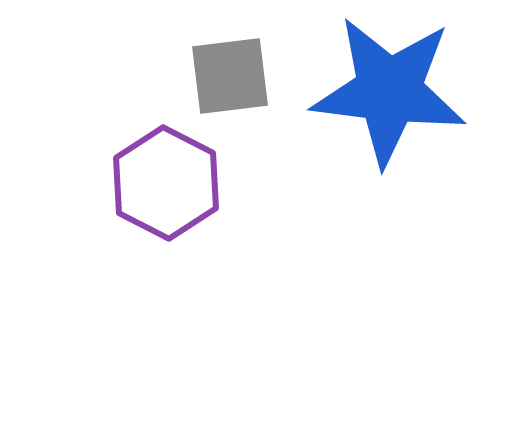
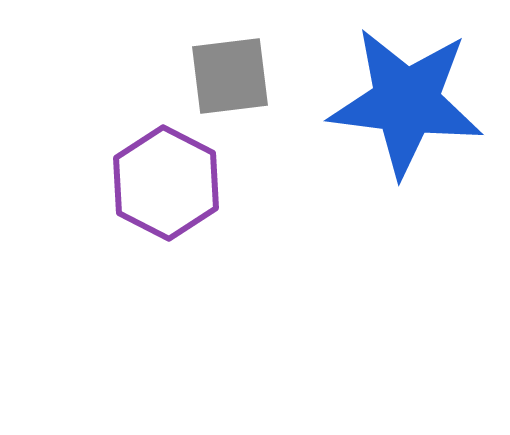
blue star: moved 17 px right, 11 px down
